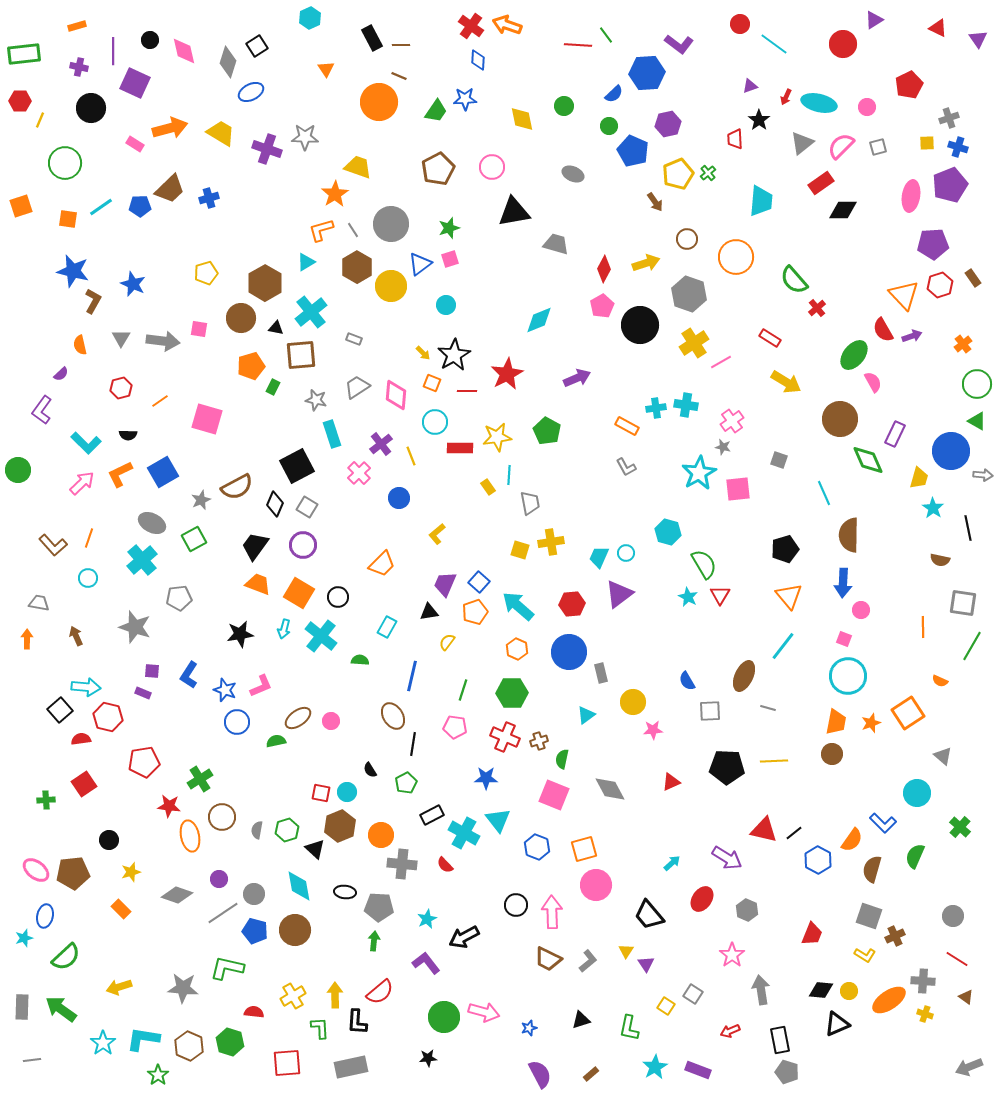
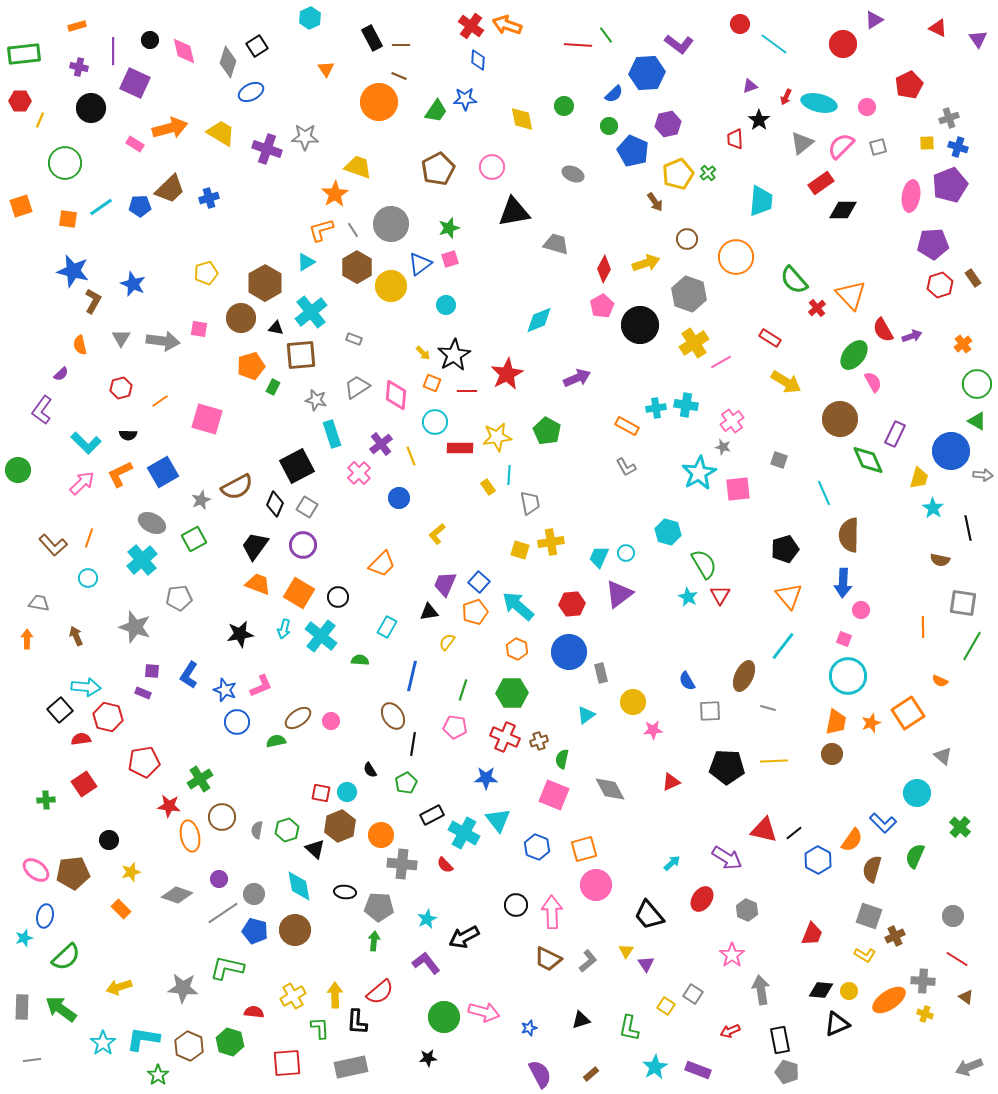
orange triangle at (904, 295): moved 53 px left
